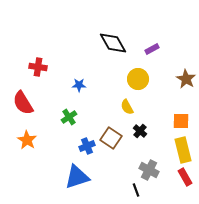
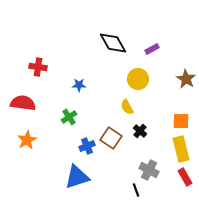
red semicircle: rotated 130 degrees clockwise
orange star: rotated 12 degrees clockwise
yellow rectangle: moved 2 px left, 1 px up
